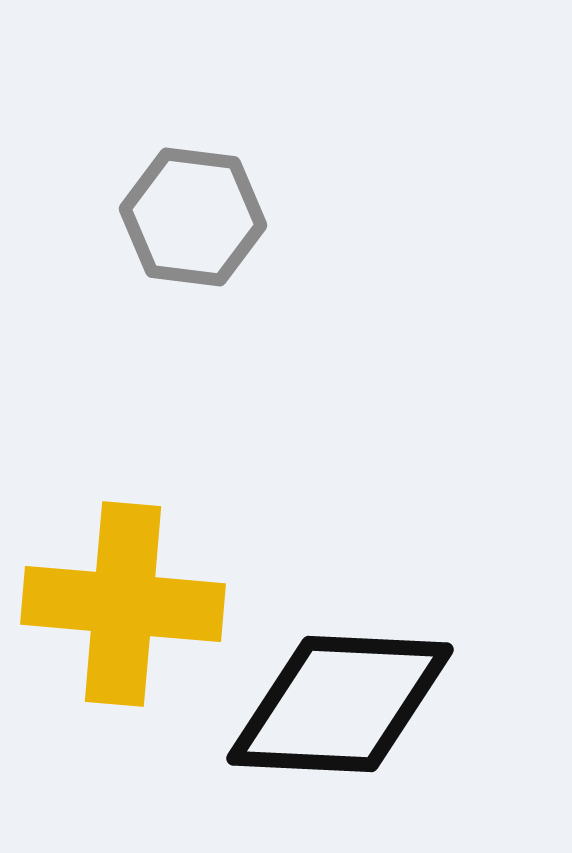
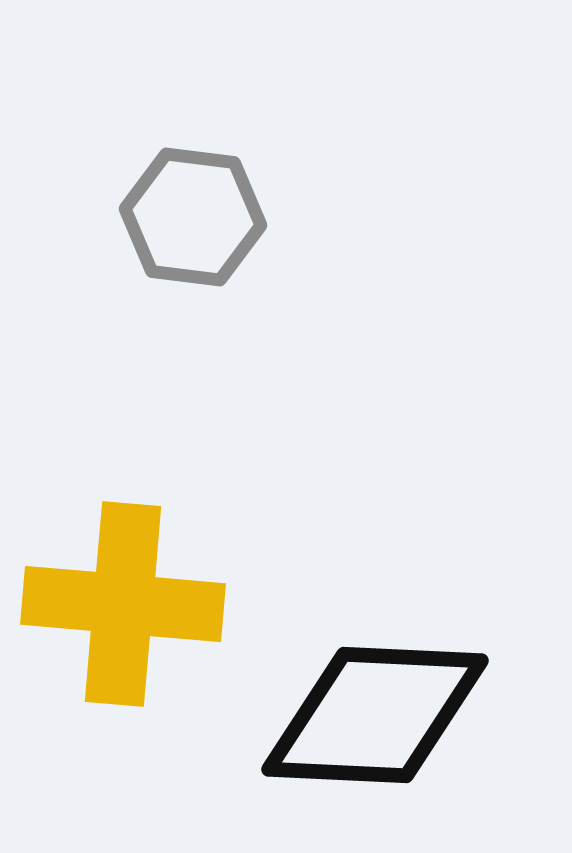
black diamond: moved 35 px right, 11 px down
